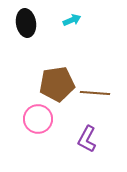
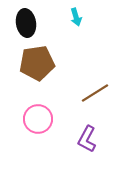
cyan arrow: moved 4 px right, 3 px up; rotated 96 degrees clockwise
brown pentagon: moved 20 px left, 21 px up
brown line: rotated 36 degrees counterclockwise
